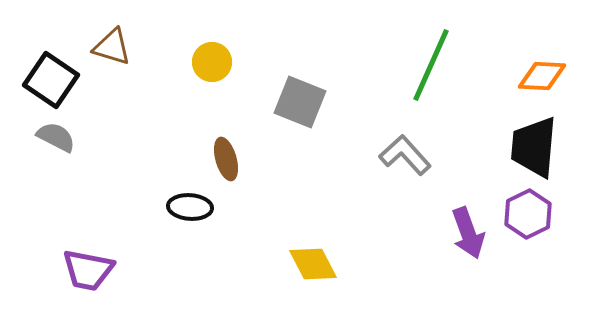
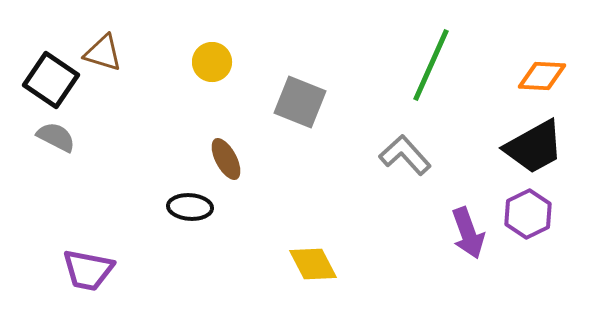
brown triangle: moved 9 px left, 6 px down
black trapezoid: rotated 124 degrees counterclockwise
brown ellipse: rotated 12 degrees counterclockwise
